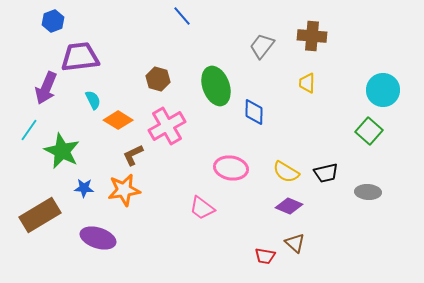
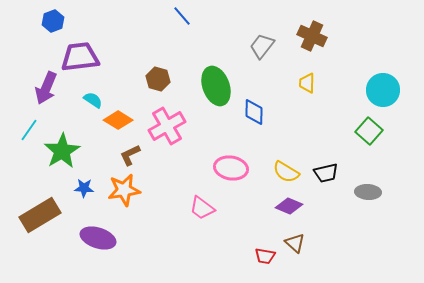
brown cross: rotated 20 degrees clockwise
cyan semicircle: rotated 30 degrees counterclockwise
green star: rotated 15 degrees clockwise
brown L-shape: moved 3 px left
